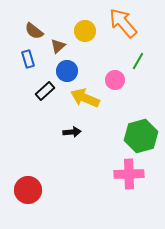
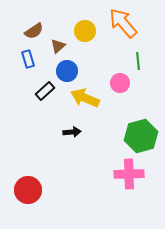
brown semicircle: rotated 72 degrees counterclockwise
green line: rotated 36 degrees counterclockwise
pink circle: moved 5 px right, 3 px down
